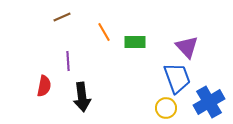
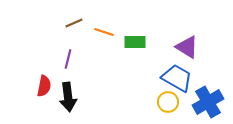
brown line: moved 12 px right, 6 px down
orange line: rotated 42 degrees counterclockwise
purple triangle: rotated 15 degrees counterclockwise
purple line: moved 2 px up; rotated 18 degrees clockwise
blue trapezoid: rotated 40 degrees counterclockwise
black arrow: moved 14 px left
blue cross: moved 1 px left
yellow circle: moved 2 px right, 6 px up
